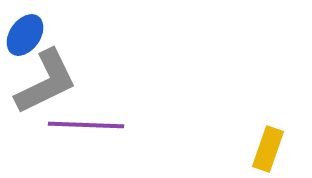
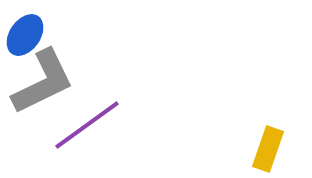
gray L-shape: moved 3 px left
purple line: moved 1 px right; rotated 38 degrees counterclockwise
